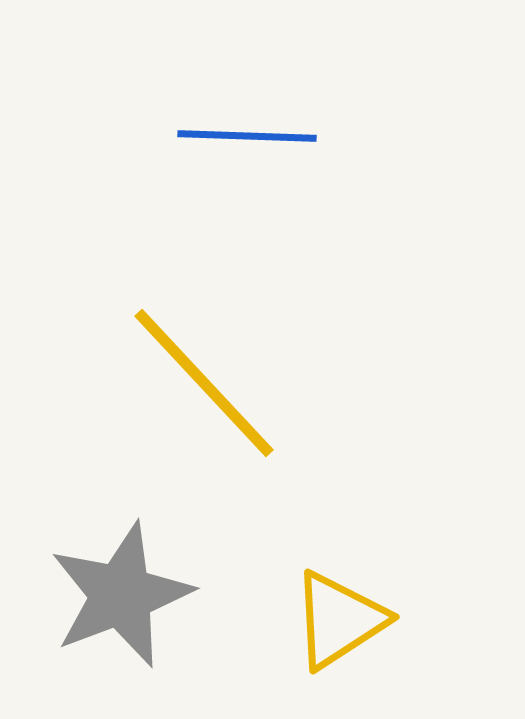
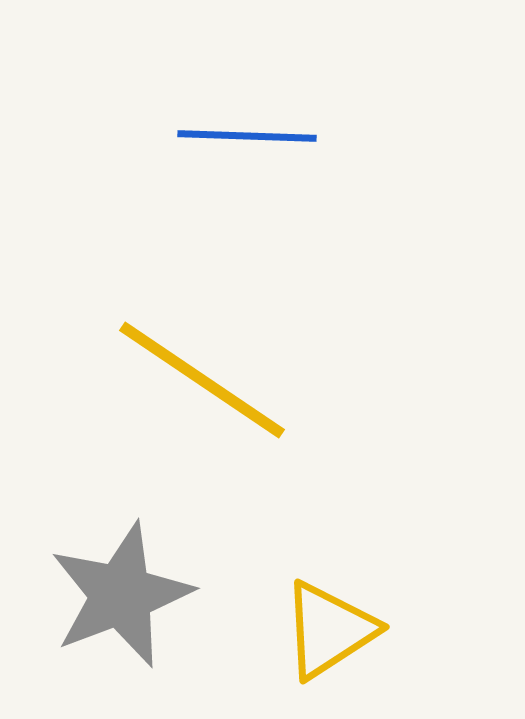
yellow line: moved 2 px left, 3 px up; rotated 13 degrees counterclockwise
yellow triangle: moved 10 px left, 10 px down
